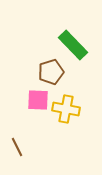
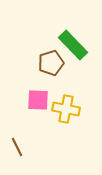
brown pentagon: moved 9 px up
